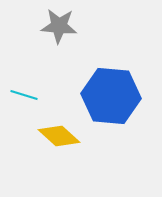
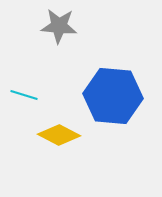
blue hexagon: moved 2 px right
yellow diamond: moved 1 px up; rotated 15 degrees counterclockwise
